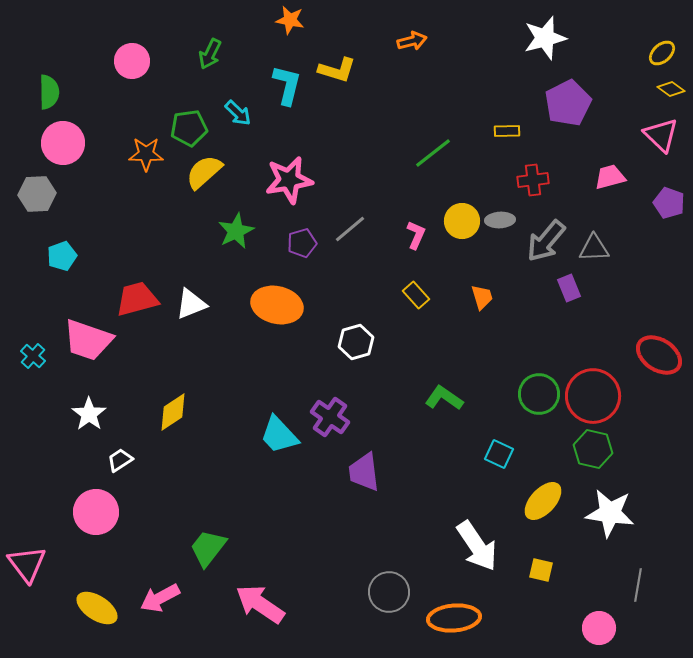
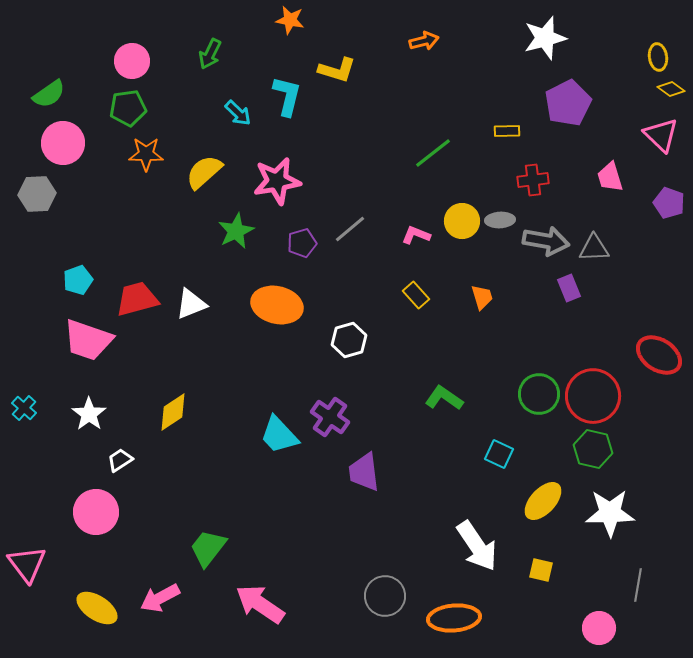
orange arrow at (412, 41): moved 12 px right
yellow ellipse at (662, 53): moved 4 px left, 4 px down; rotated 56 degrees counterclockwise
cyan L-shape at (287, 85): moved 11 px down
green semicircle at (49, 92): moved 2 px down; rotated 56 degrees clockwise
green pentagon at (189, 128): moved 61 px left, 20 px up
pink trapezoid at (610, 177): rotated 92 degrees counterclockwise
pink star at (289, 180): moved 12 px left, 1 px down
pink L-shape at (416, 235): rotated 92 degrees counterclockwise
gray arrow at (546, 241): rotated 120 degrees counterclockwise
cyan pentagon at (62, 256): moved 16 px right, 24 px down
white hexagon at (356, 342): moved 7 px left, 2 px up
cyan cross at (33, 356): moved 9 px left, 52 px down
white star at (610, 513): rotated 9 degrees counterclockwise
gray circle at (389, 592): moved 4 px left, 4 px down
